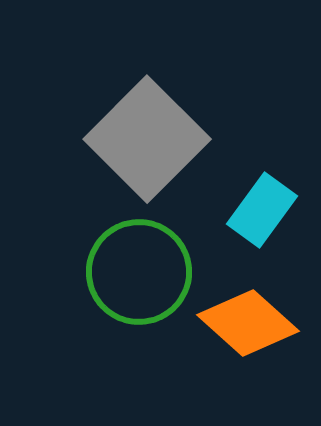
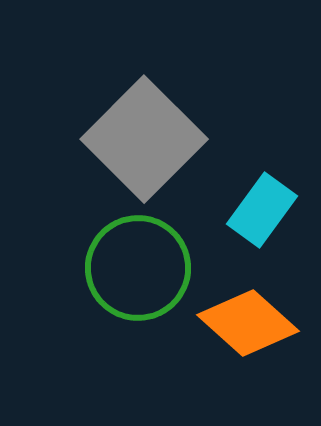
gray square: moved 3 px left
green circle: moved 1 px left, 4 px up
